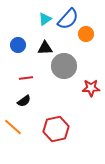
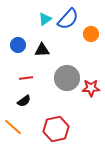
orange circle: moved 5 px right
black triangle: moved 3 px left, 2 px down
gray circle: moved 3 px right, 12 px down
